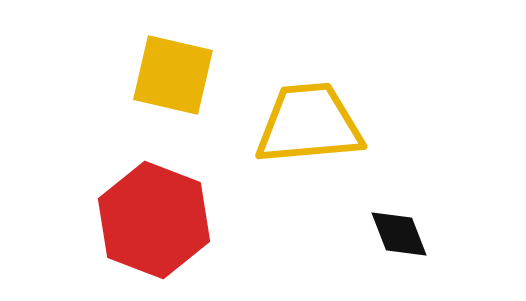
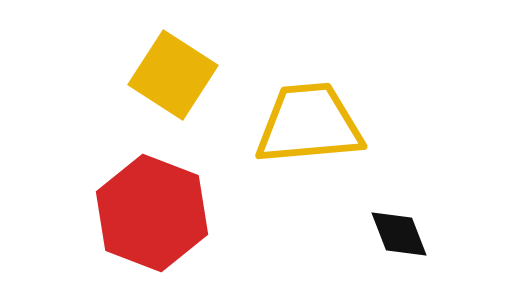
yellow square: rotated 20 degrees clockwise
red hexagon: moved 2 px left, 7 px up
